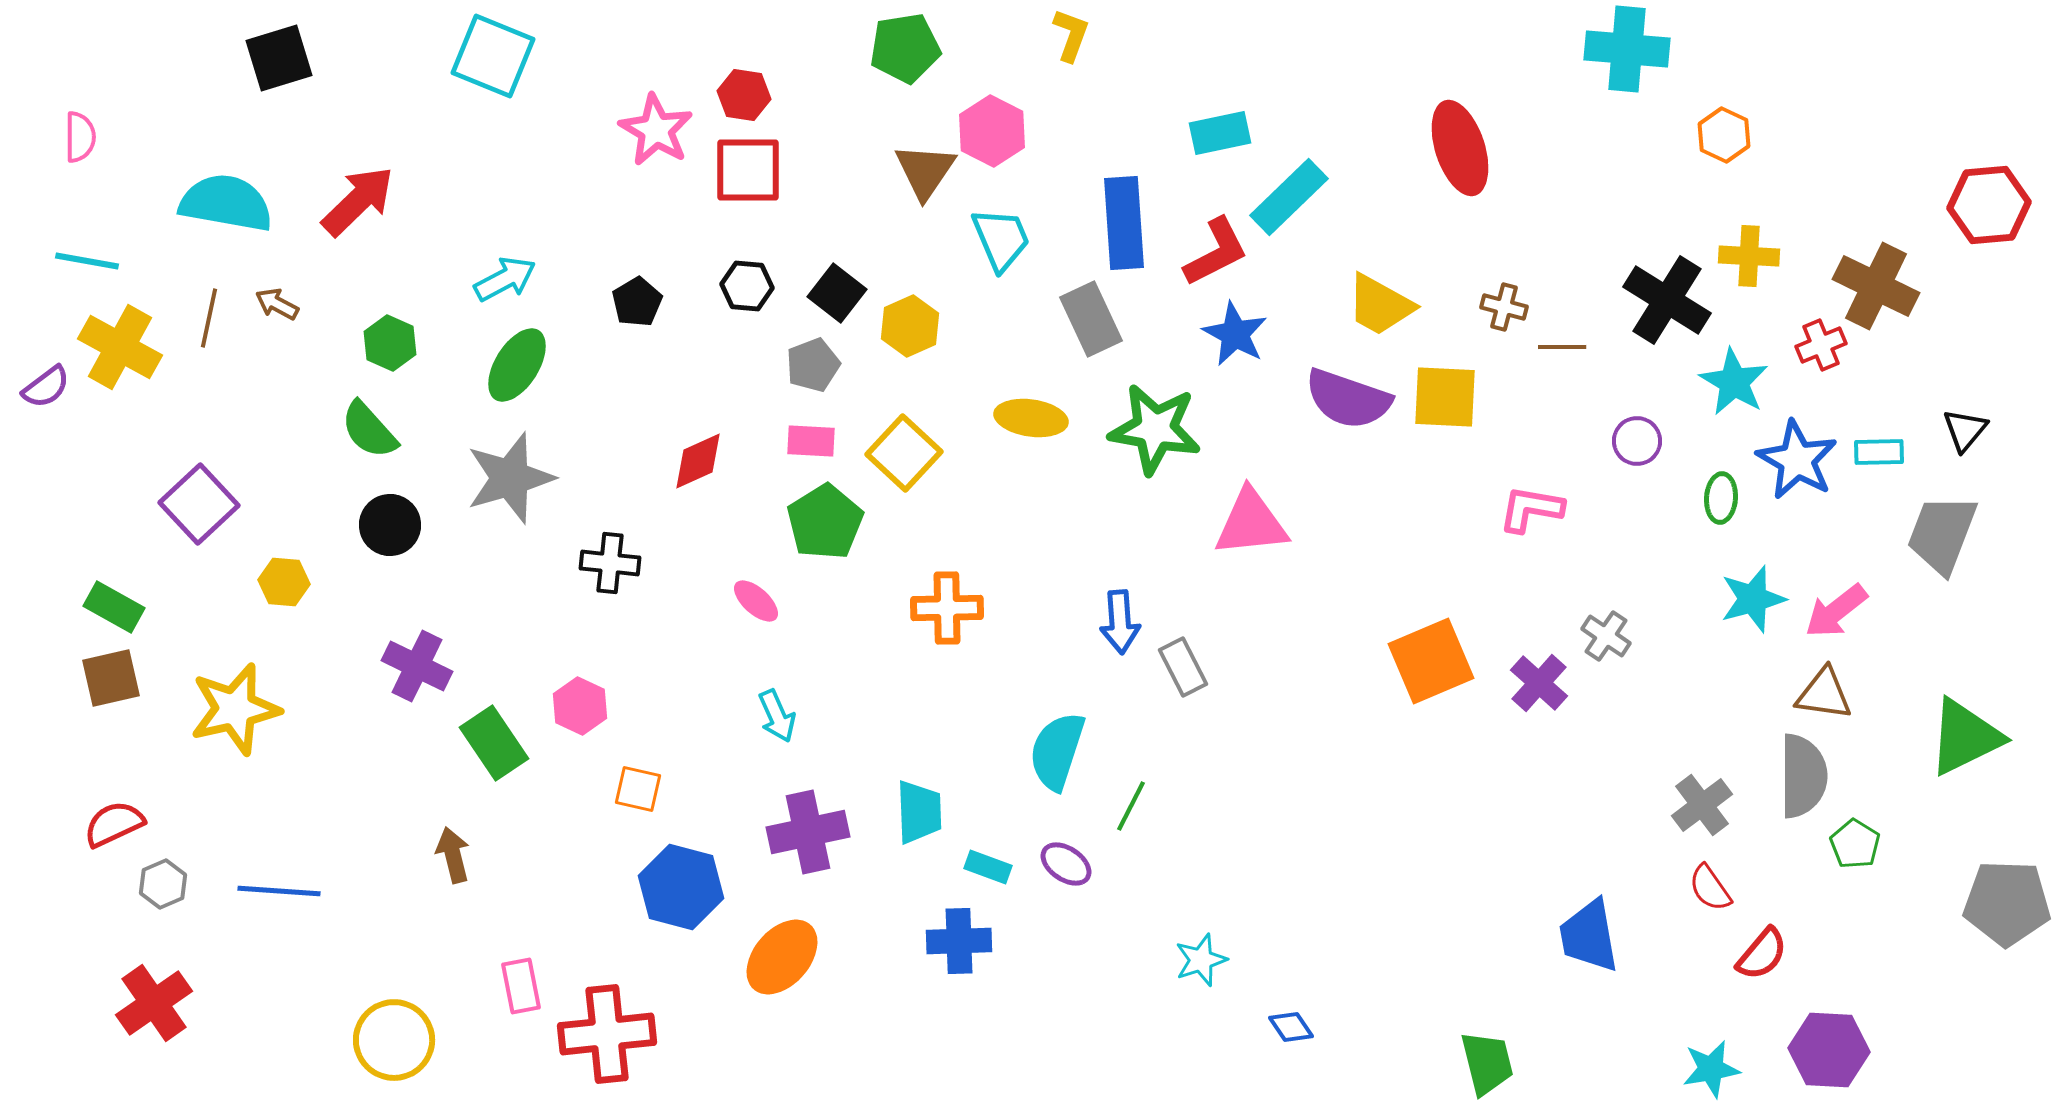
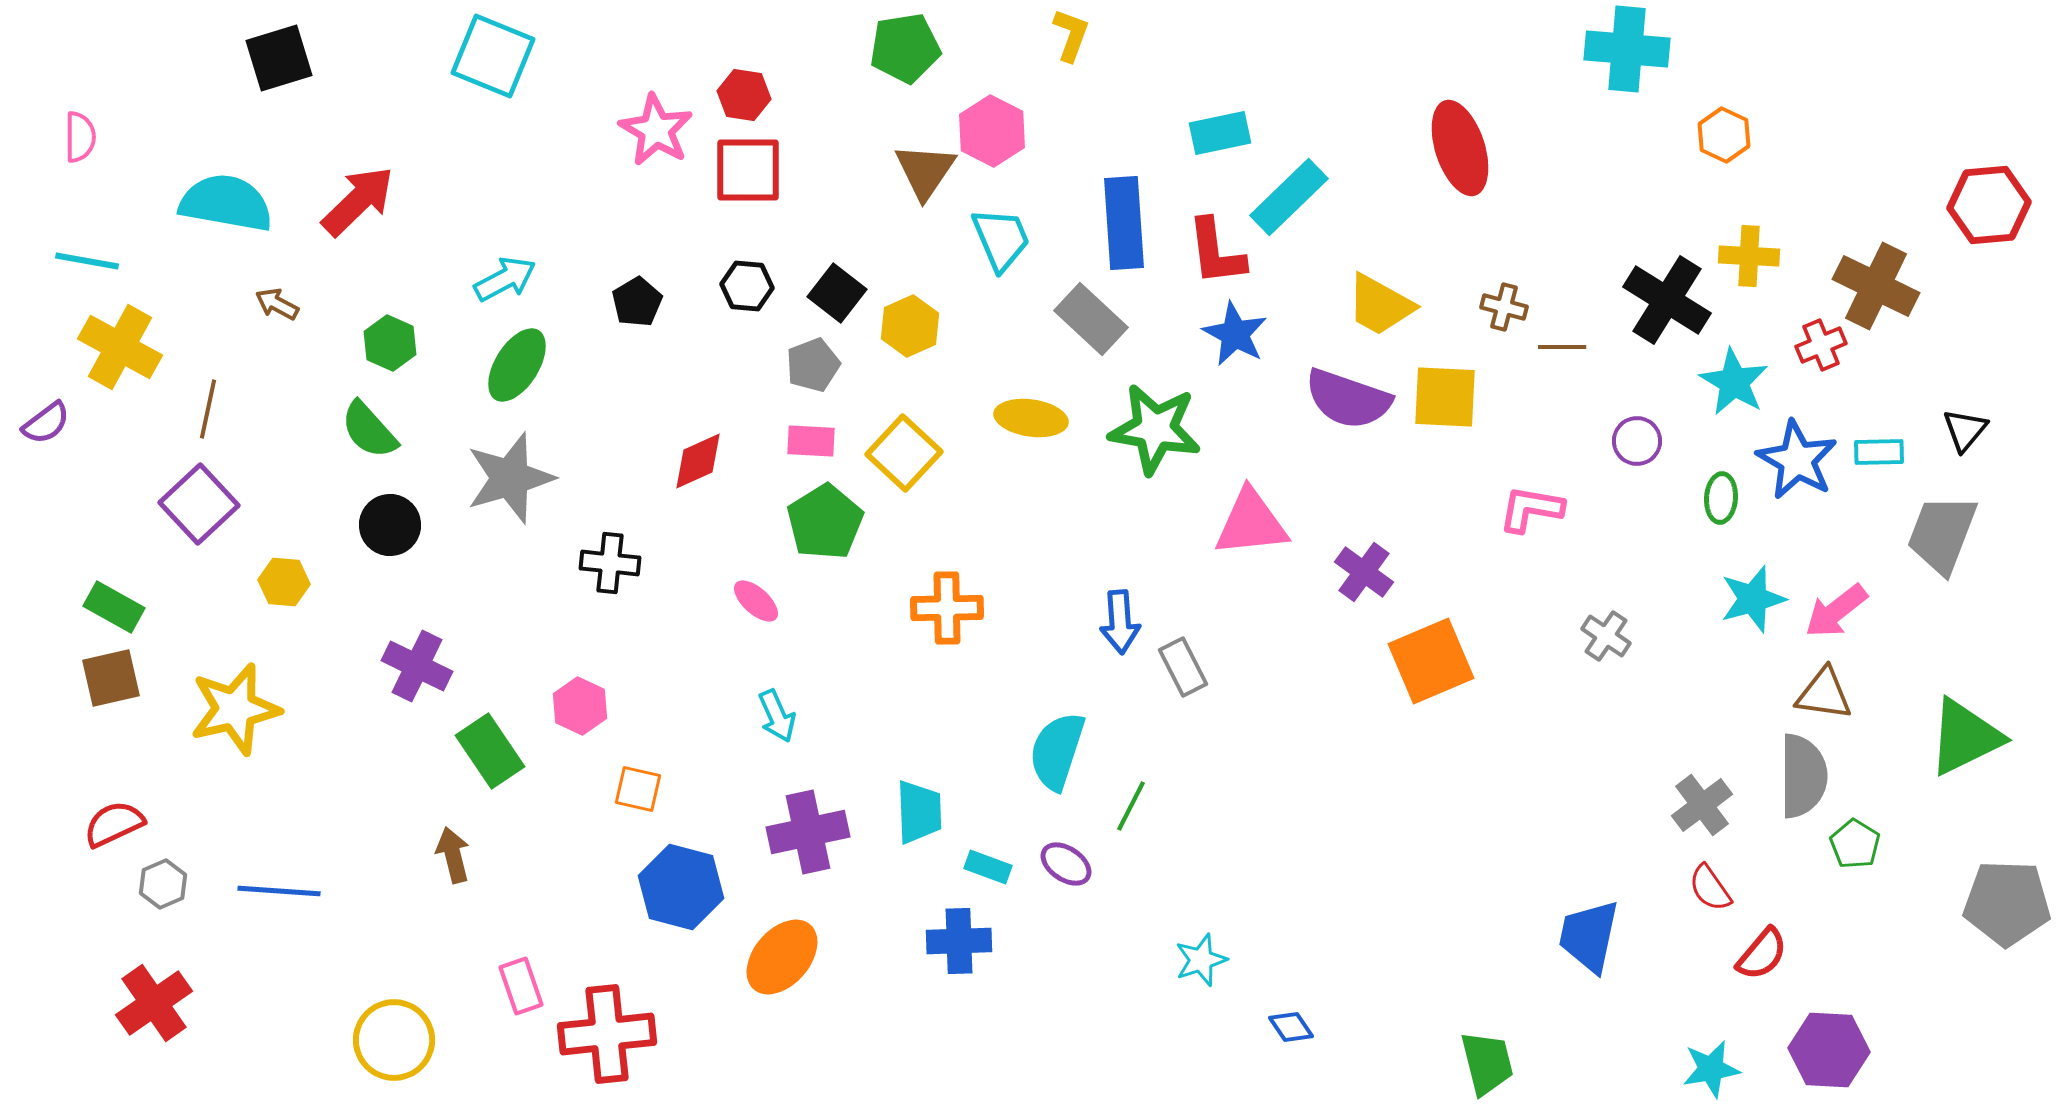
red L-shape at (1216, 252): rotated 110 degrees clockwise
brown line at (209, 318): moved 1 px left, 91 px down
gray rectangle at (1091, 319): rotated 22 degrees counterclockwise
purple semicircle at (46, 387): moved 36 px down
purple cross at (1539, 683): moved 175 px left, 111 px up; rotated 6 degrees counterclockwise
green rectangle at (494, 743): moved 4 px left, 8 px down
blue trapezoid at (1589, 936): rotated 22 degrees clockwise
pink rectangle at (521, 986): rotated 8 degrees counterclockwise
